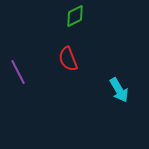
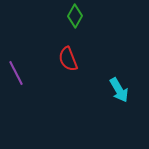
green diamond: rotated 35 degrees counterclockwise
purple line: moved 2 px left, 1 px down
